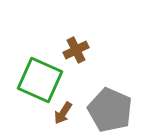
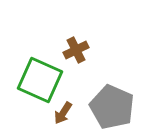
gray pentagon: moved 2 px right, 3 px up
